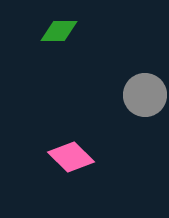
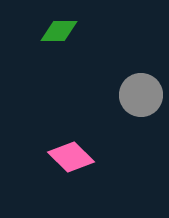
gray circle: moved 4 px left
